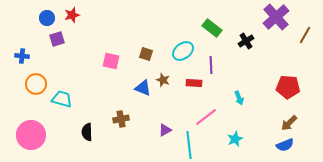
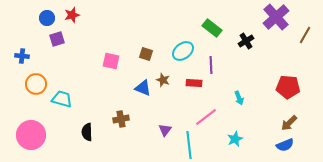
purple triangle: rotated 24 degrees counterclockwise
